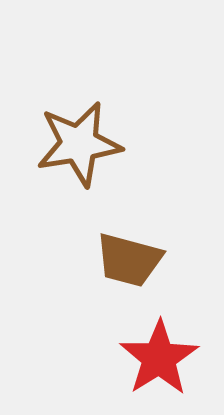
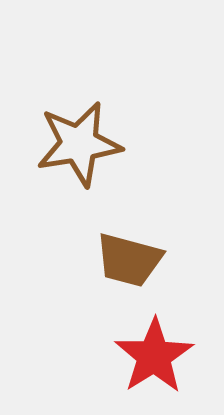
red star: moved 5 px left, 2 px up
